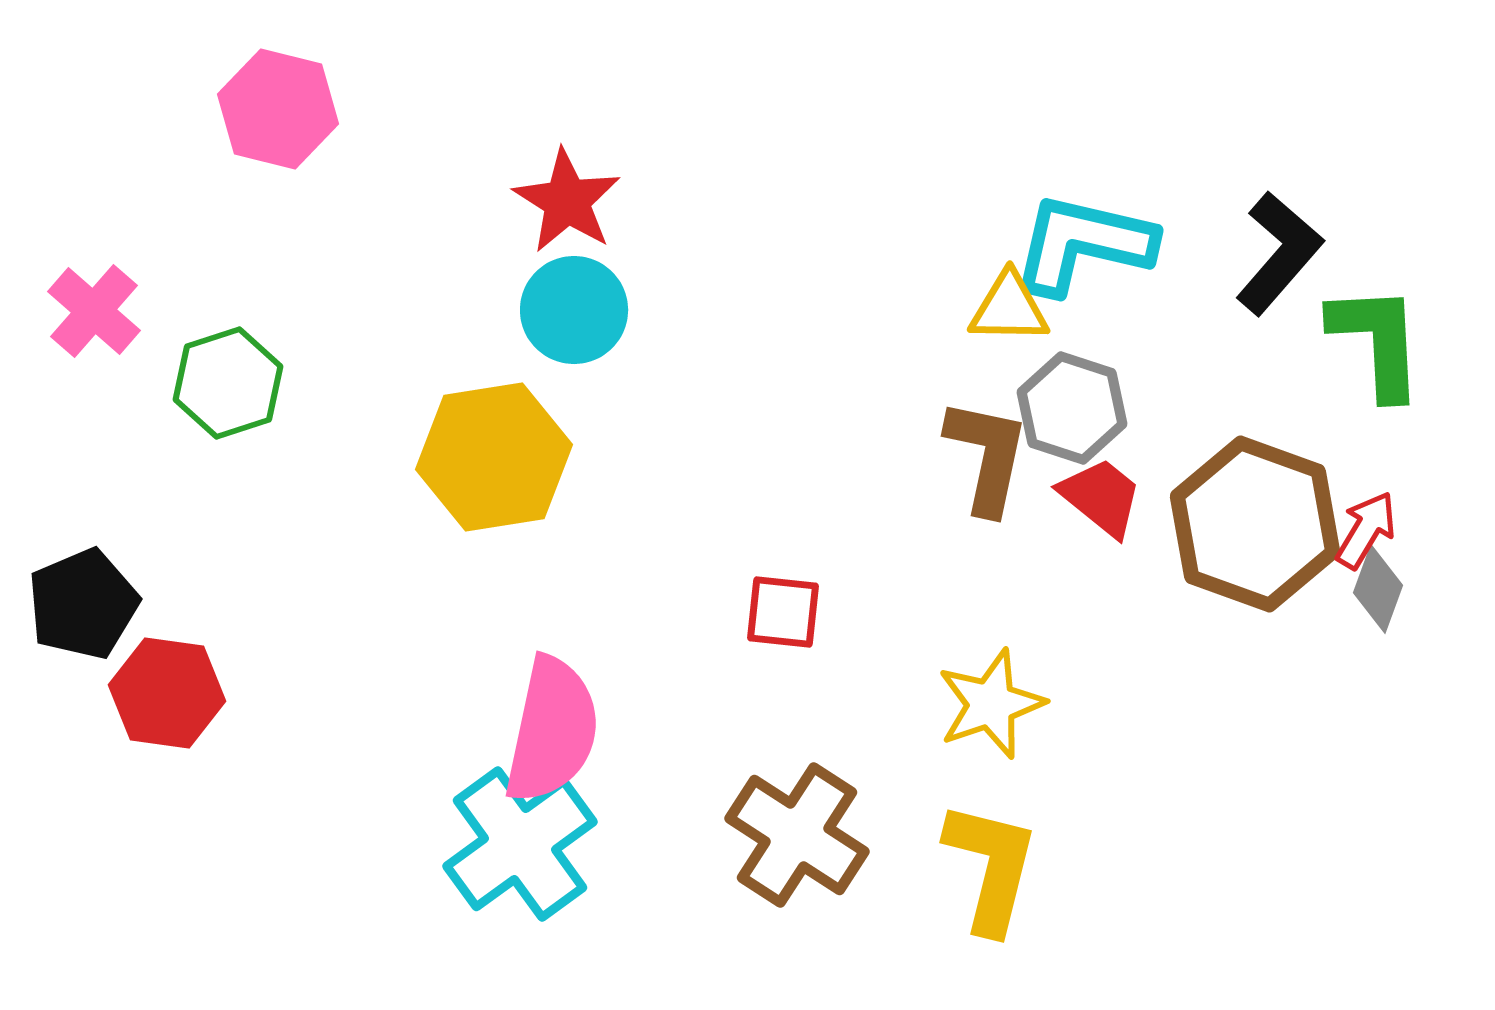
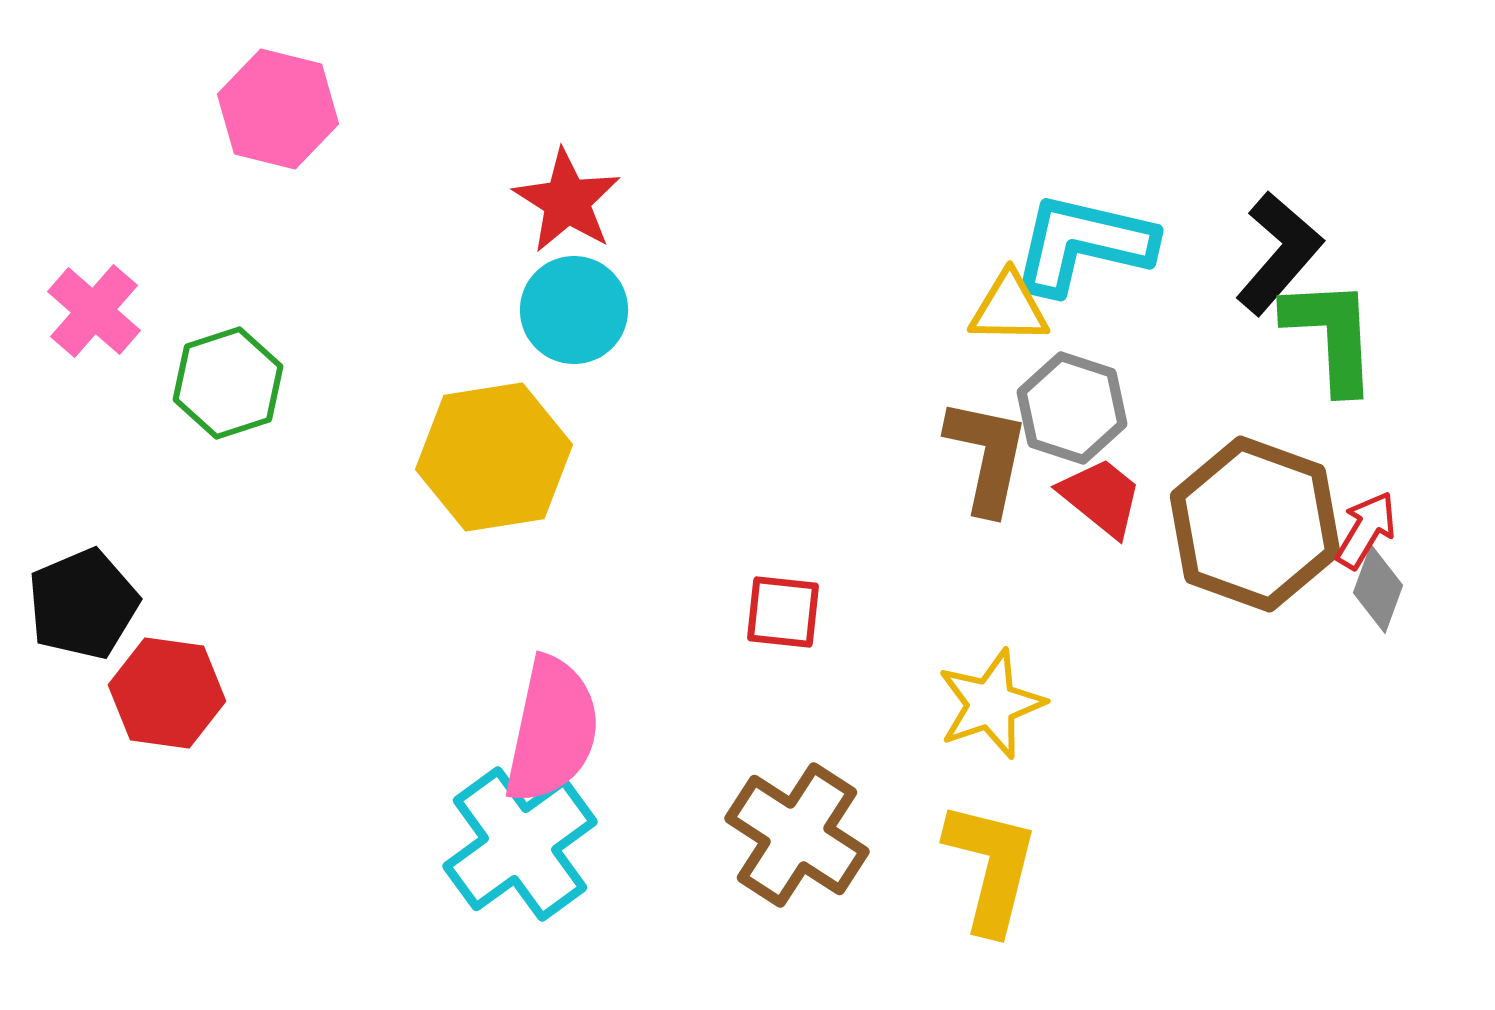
green L-shape: moved 46 px left, 6 px up
